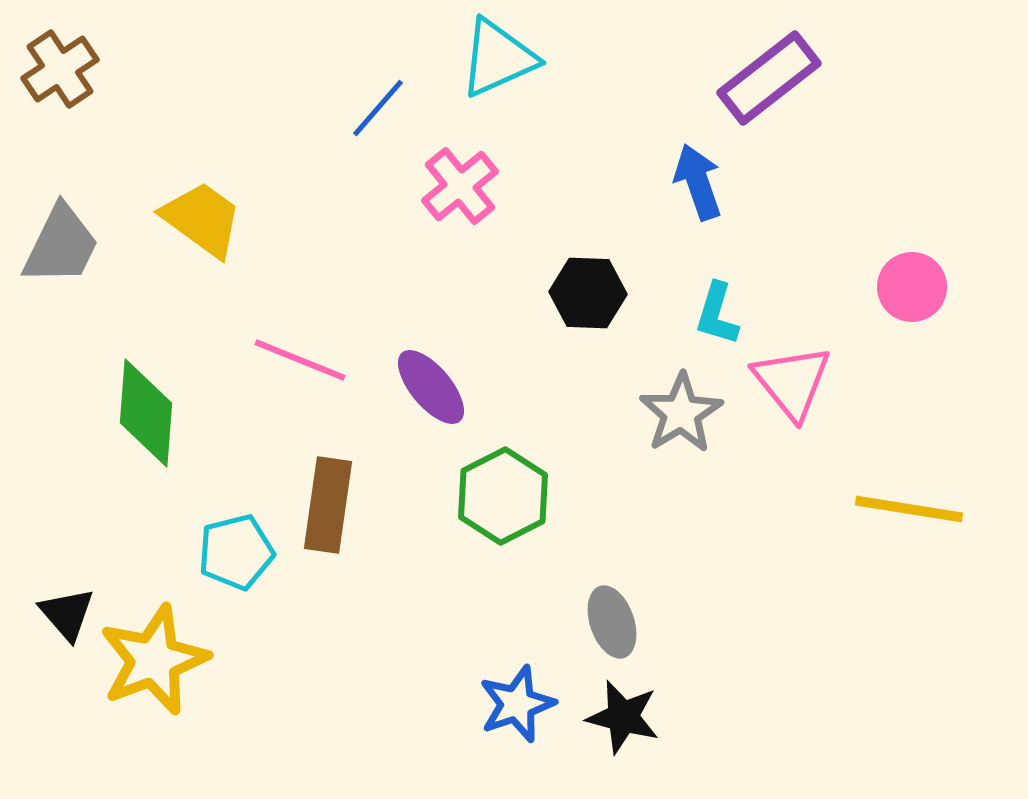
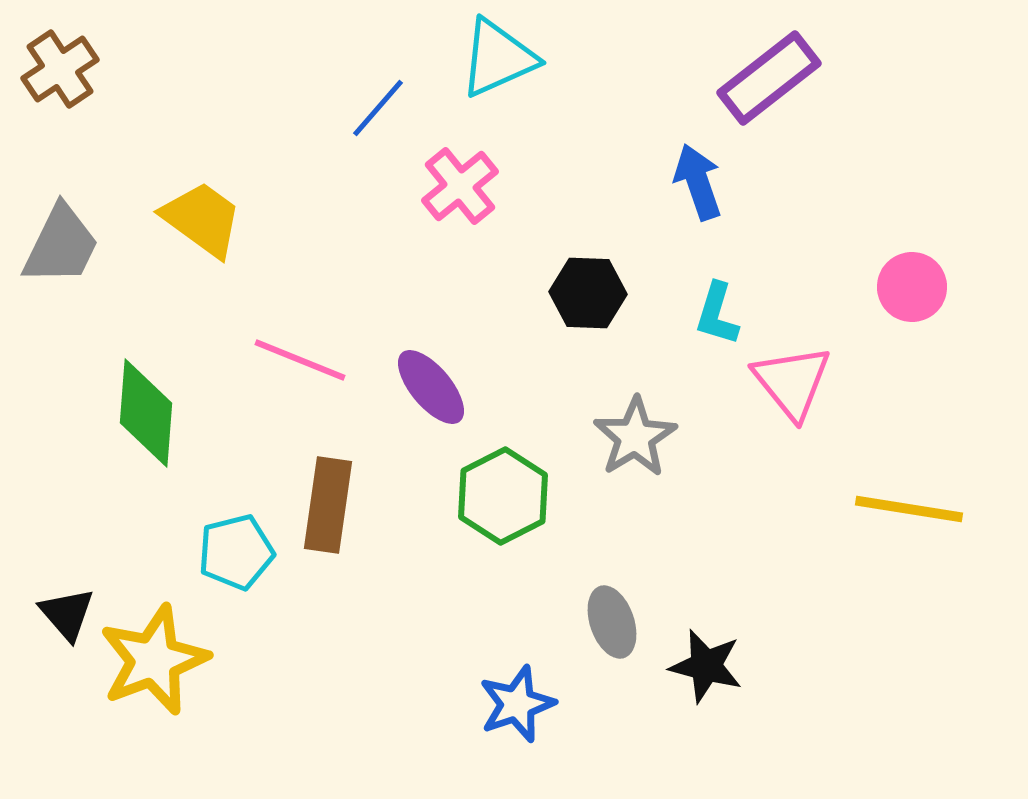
gray star: moved 46 px left, 24 px down
black star: moved 83 px right, 51 px up
